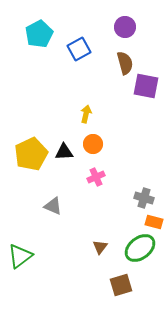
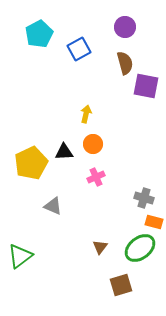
yellow pentagon: moved 9 px down
